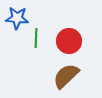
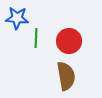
brown semicircle: rotated 124 degrees clockwise
